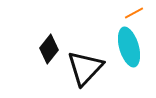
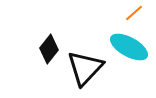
orange line: rotated 12 degrees counterclockwise
cyan ellipse: rotated 45 degrees counterclockwise
